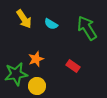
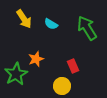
red rectangle: rotated 32 degrees clockwise
green star: rotated 20 degrees counterclockwise
yellow circle: moved 25 px right
